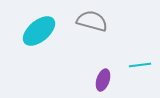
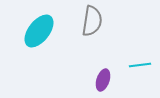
gray semicircle: rotated 84 degrees clockwise
cyan ellipse: rotated 12 degrees counterclockwise
